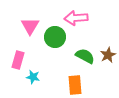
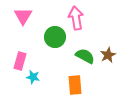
pink arrow: rotated 85 degrees clockwise
pink triangle: moved 7 px left, 10 px up
pink rectangle: moved 2 px right, 1 px down
